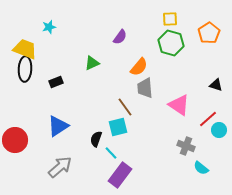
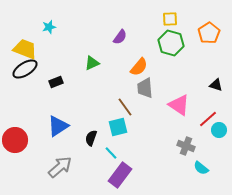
black ellipse: rotated 55 degrees clockwise
black semicircle: moved 5 px left, 1 px up
